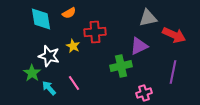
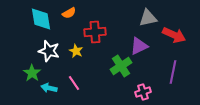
yellow star: moved 3 px right, 5 px down
white star: moved 5 px up
green cross: rotated 20 degrees counterclockwise
cyan arrow: rotated 35 degrees counterclockwise
pink cross: moved 1 px left, 1 px up
